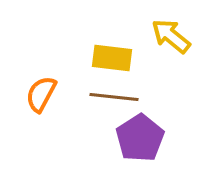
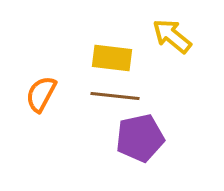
yellow arrow: moved 1 px right
brown line: moved 1 px right, 1 px up
purple pentagon: rotated 21 degrees clockwise
